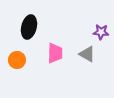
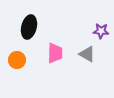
purple star: moved 1 px up
